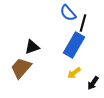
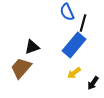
blue semicircle: moved 1 px left, 1 px up; rotated 18 degrees clockwise
blue rectangle: rotated 10 degrees clockwise
